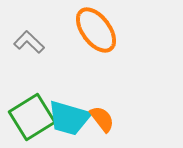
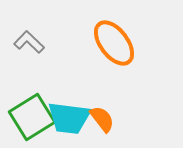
orange ellipse: moved 18 px right, 13 px down
cyan trapezoid: rotated 9 degrees counterclockwise
